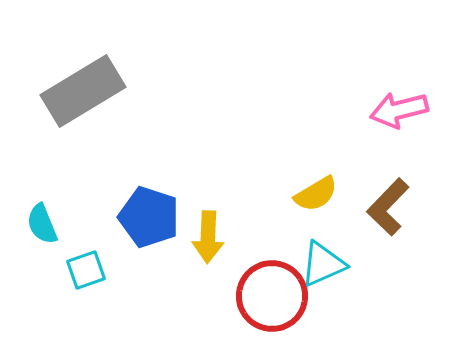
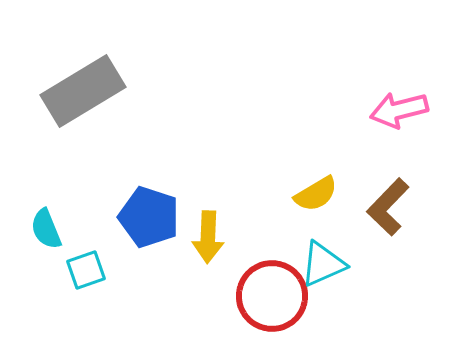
cyan semicircle: moved 4 px right, 5 px down
